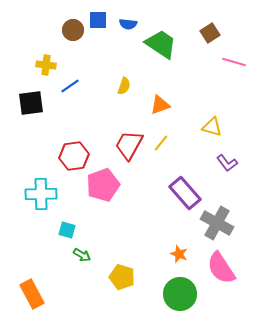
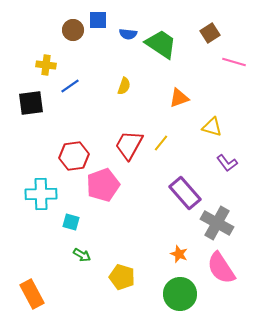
blue semicircle: moved 10 px down
orange triangle: moved 19 px right, 7 px up
cyan square: moved 4 px right, 8 px up
